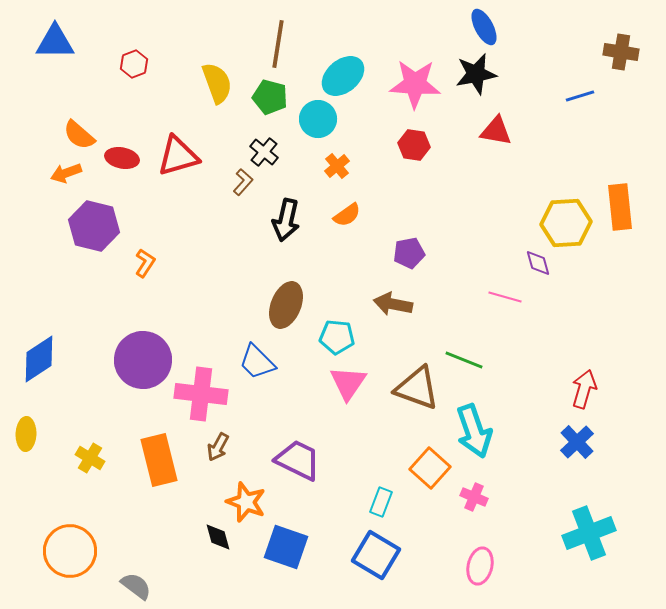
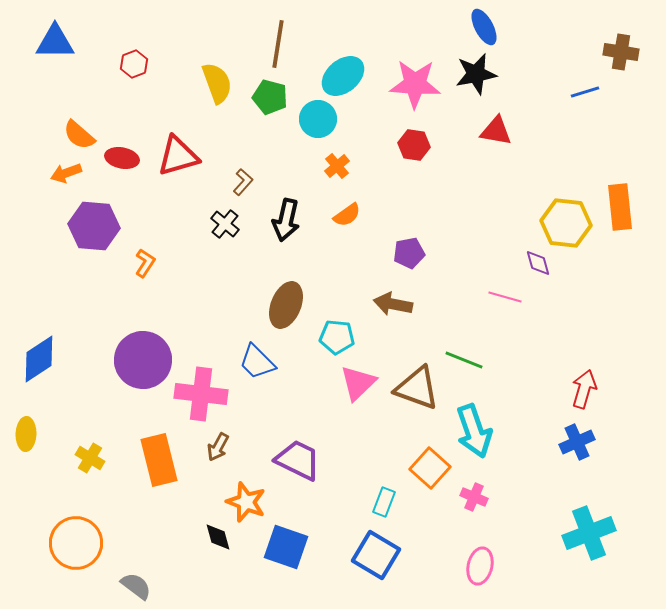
blue line at (580, 96): moved 5 px right, 4 px up
black cross at (264, 152): moved 39 px left, 72 px down
yellow hexagon at (566, 223): rotated 9 degrees clockwise
purple hexagon at (94, 226): rotated 9 degrees counterclockwise
pink triangle at (348, 383): moved 10 px right; rotated 12 degrees clockwise
blue cross at (577, 442): rotated 20 degrees clockwise
cyan rectangle at (381, 502): moved 3 px right
orange circle at (70, 551): moved 6 px right, 8 px up
